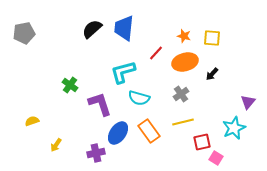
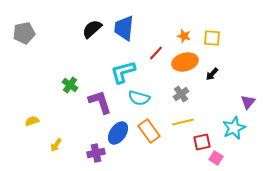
purple L-shape: moved 2 px up
